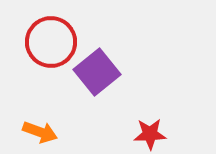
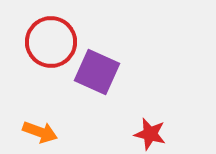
purple square: rotated 27 degrees counterclockwise
red star: rotated 16 degrees clockwise
